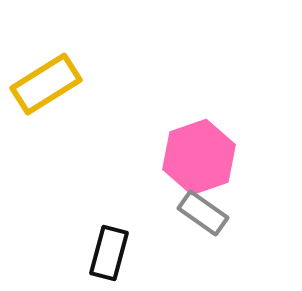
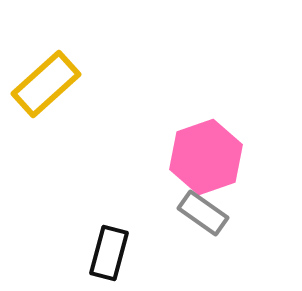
yellow rectangle: rotated 10 degrees counterclockwise
pink hexagon: moved 7 px right
